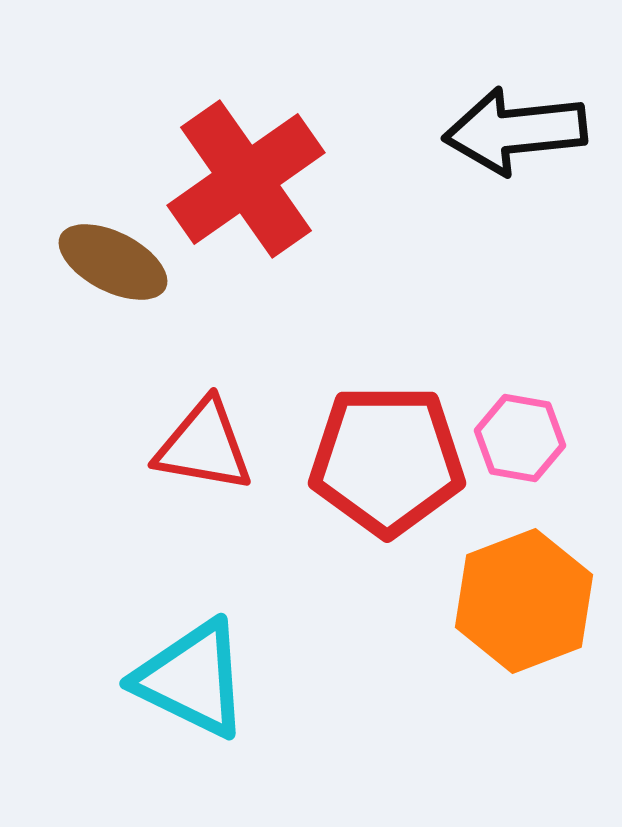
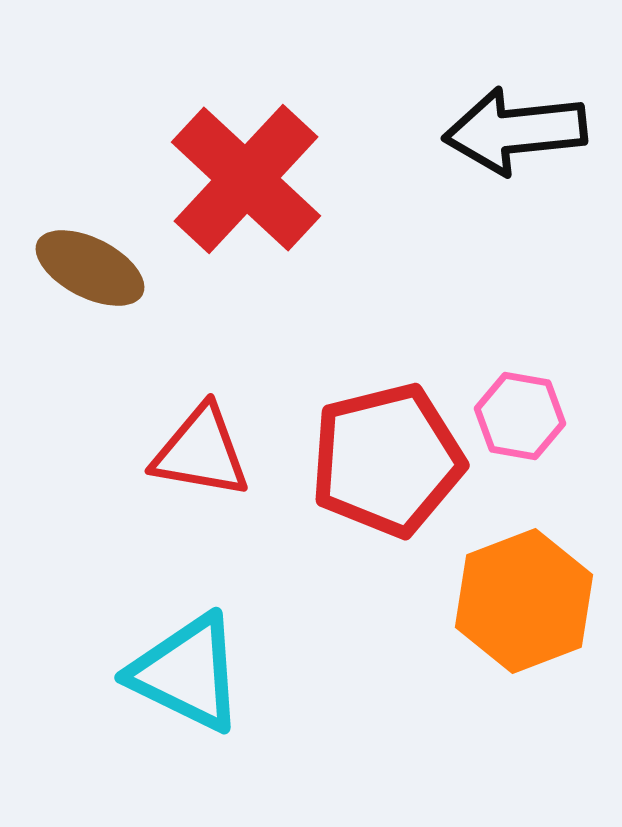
red cross: rotated 12 degrees counterclockwise
brown ellipse: moved 23 px left, 6 px down
pink hexagon: moved 22 px up
red triangle: moved 3 px left, 6 px down
red pentagon: rotated 14 degrees counterclockwise
cyan triangle: moved 5 px left, 6 px up
